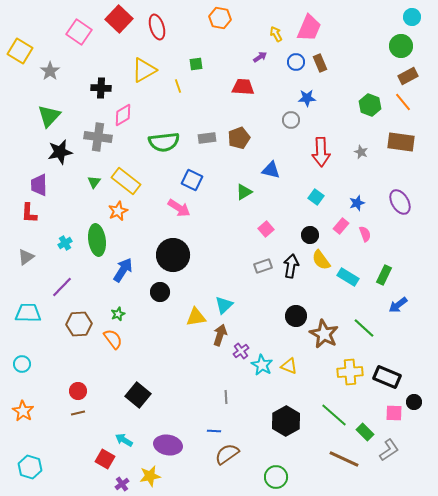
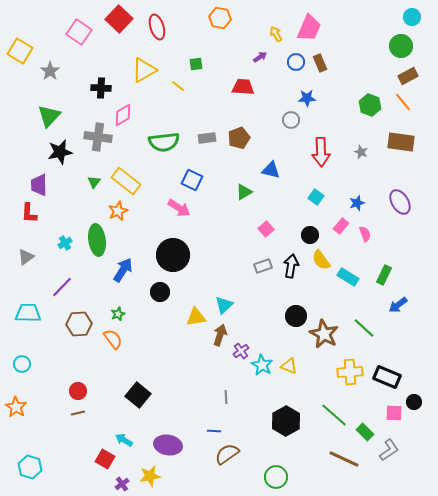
yellow line at (178, 86): rotated 32 degrees counterclockwise
orange star at (23, 411): moved 7 px left, 4 px up
